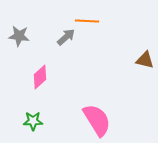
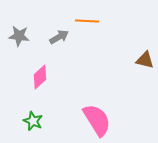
gray arrow: moved 7 px left; rotated 12 degrees clockwise
green star: rotated 24 degrees clockwise
